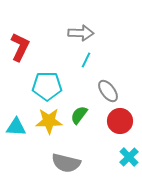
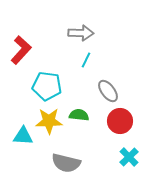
red L-shape: moved 1 px right, 3 px down; rotated 16 degrees clockwise
cyan pentagon: rotated 8 degrees clockwise
green semicircle: rotated 60 degrees clockwise
cyan triangle: moved 7 px right, 9 px down
